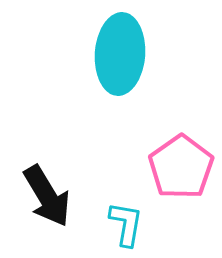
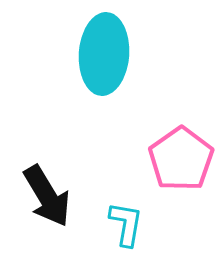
cyan ellipse: moved 16 px left
pink pentagon: moved 8 px up
